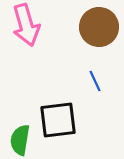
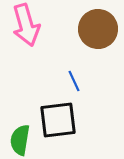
brown circle: moved 1 px left, 2 px down
blue line: moved 21 px left
